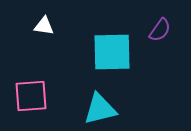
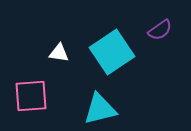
white triangle: moved 15 px right, 27 px down
purple semicircle: rotated 20 degrees clockwise
cyan square: rotated 33 degrees counterclockwise
